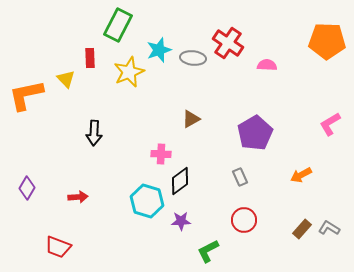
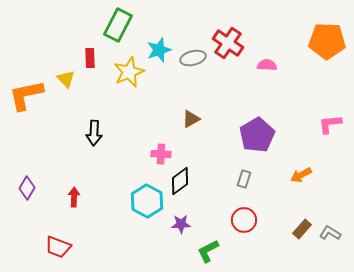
gray ellipse: rotated 20 degrees counterclockwise
pink L-shape: rotated 25 degrees clockwise
purple pentagon: moved 2 px right, 2 px down
gray rectangle: moved 4 px right, 2 px down; rotated 42 degrees clockwise
red arrow: moved 4 px left; rotated 84 degrees counterclockwise
cyan hexagon: rotated 12 degrees clockwise
purple star: moved 3 px down
gray L-shape: moved 1 px right, 5 px down
